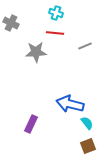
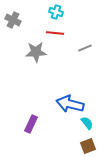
cyan cross: moved 1 px up
gray cross: moved 2 px right, 3 px up
gray line: moved 2 px down
